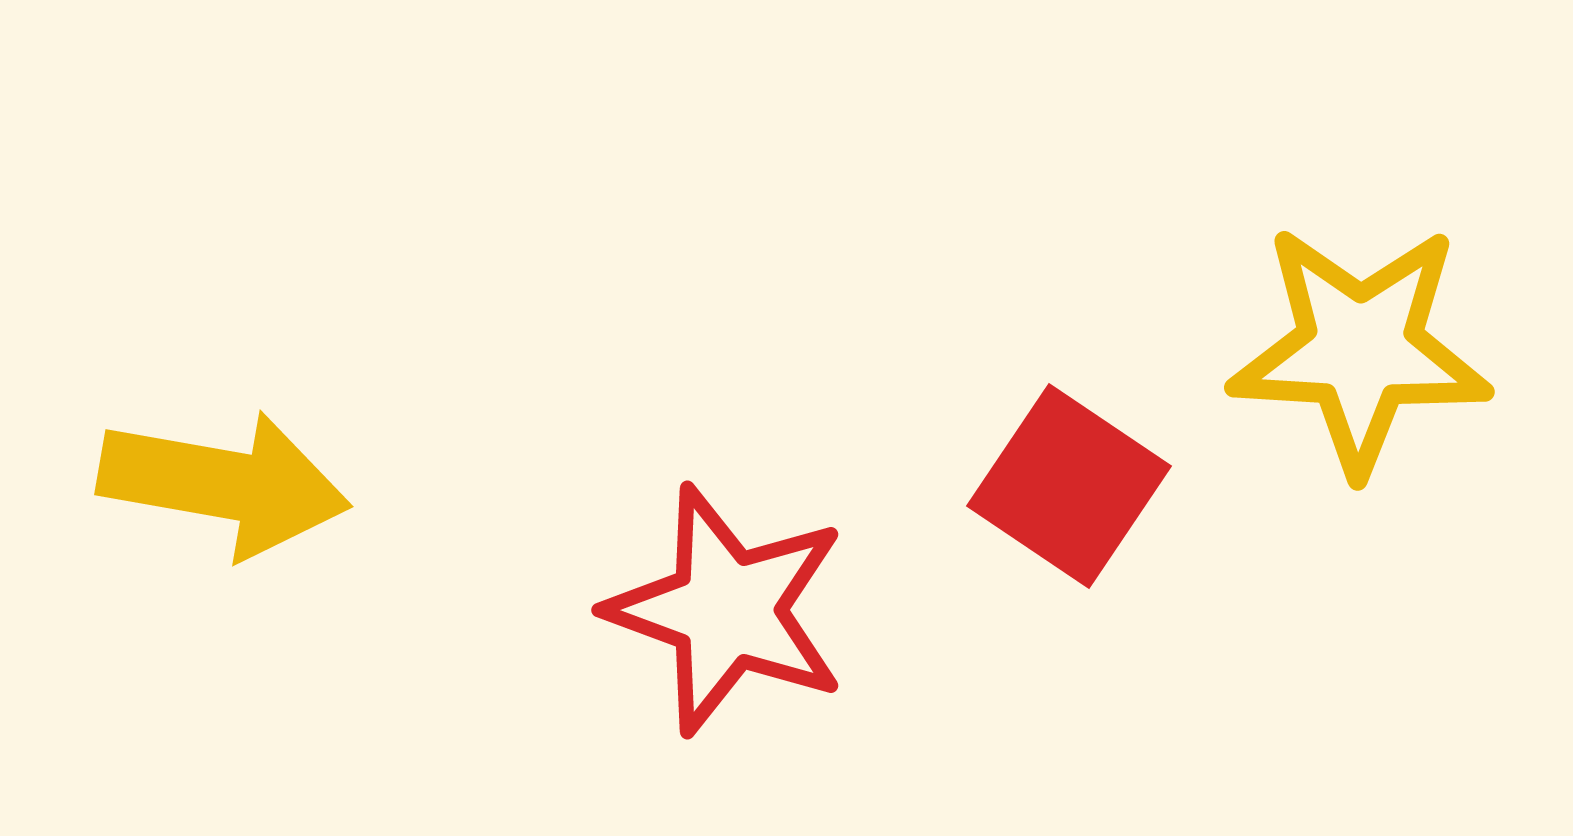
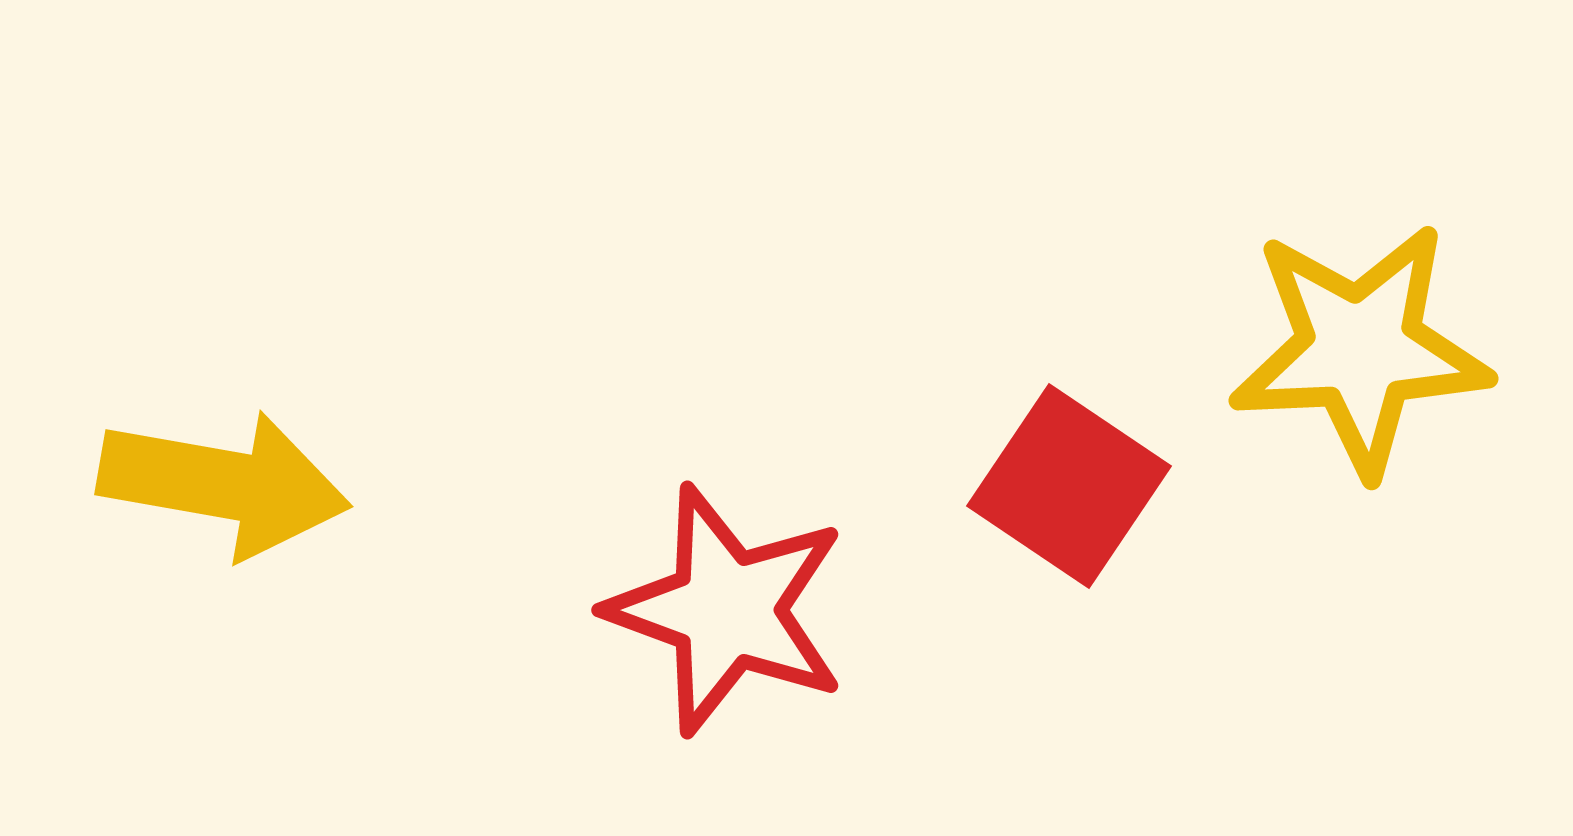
yellow star: rotated 6 degrees counterclockwise
